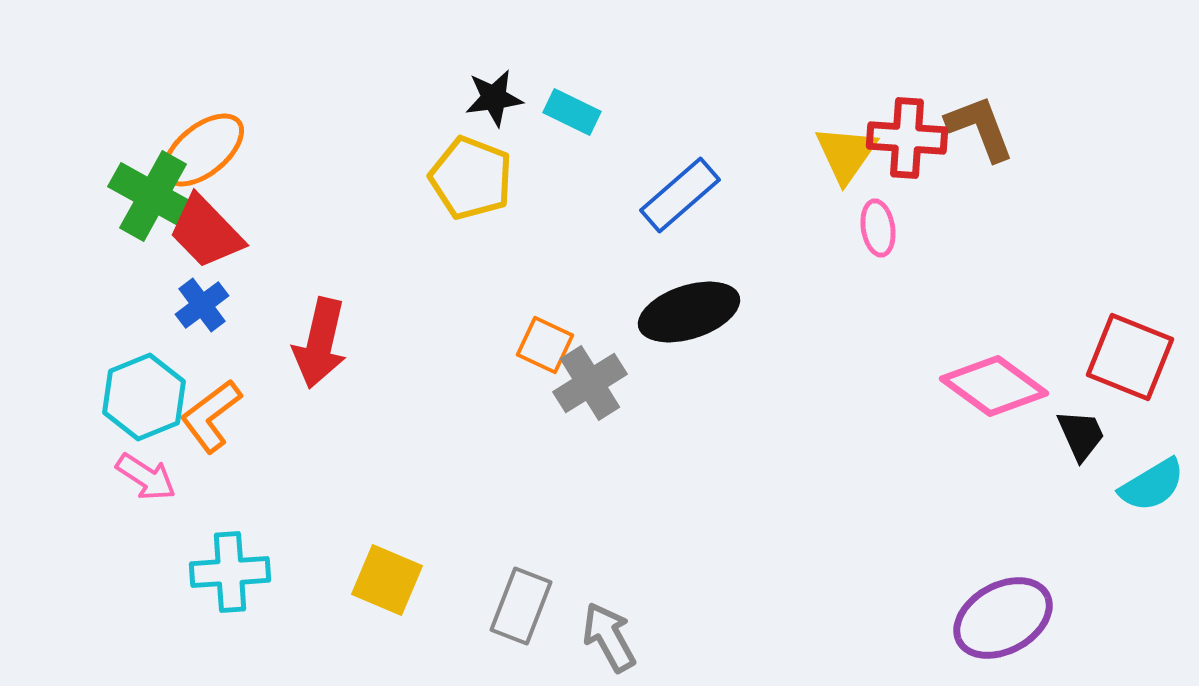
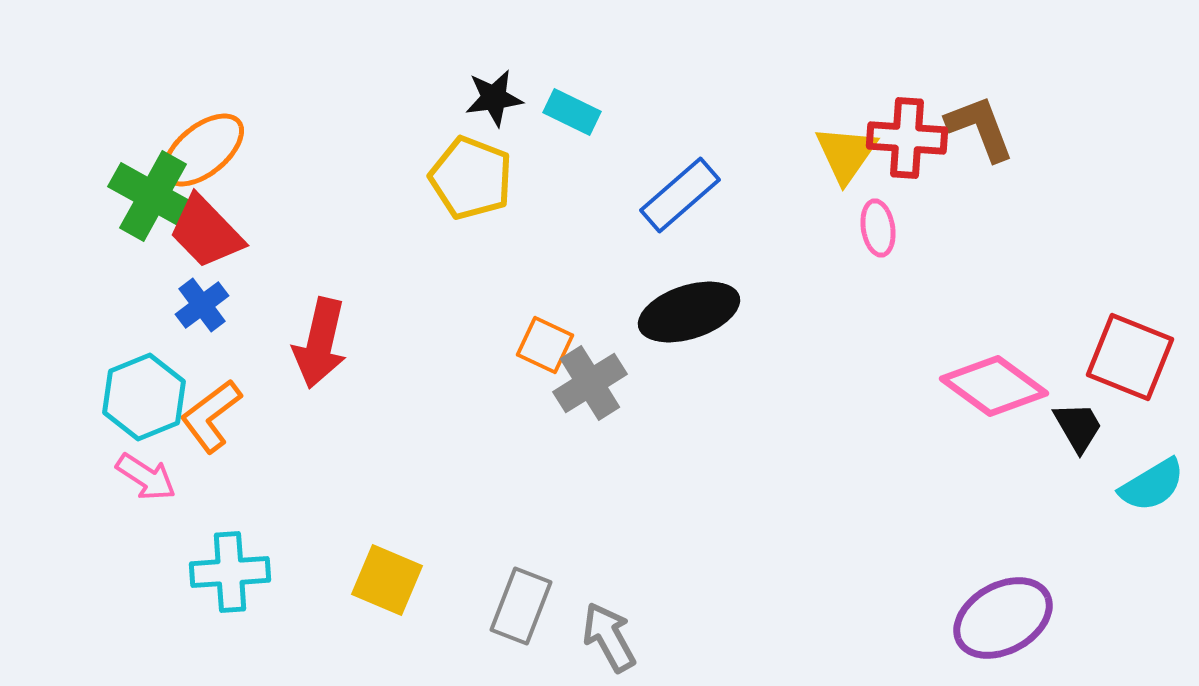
black trapezoid: moved 3 px left, 8 px up; rotated 6 degrees counterclockwise
